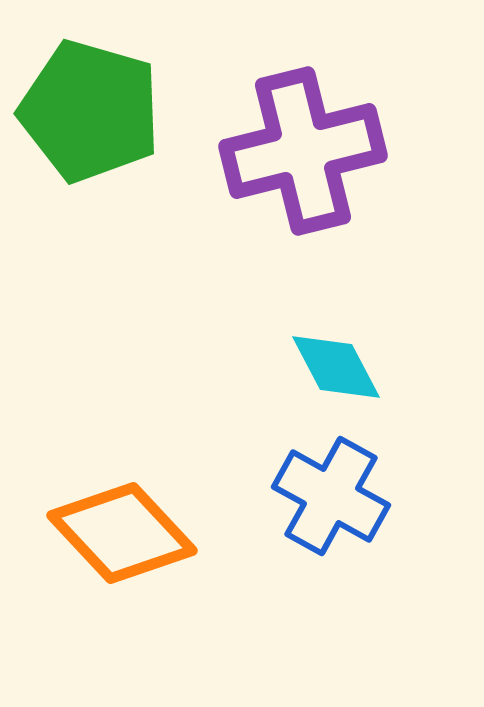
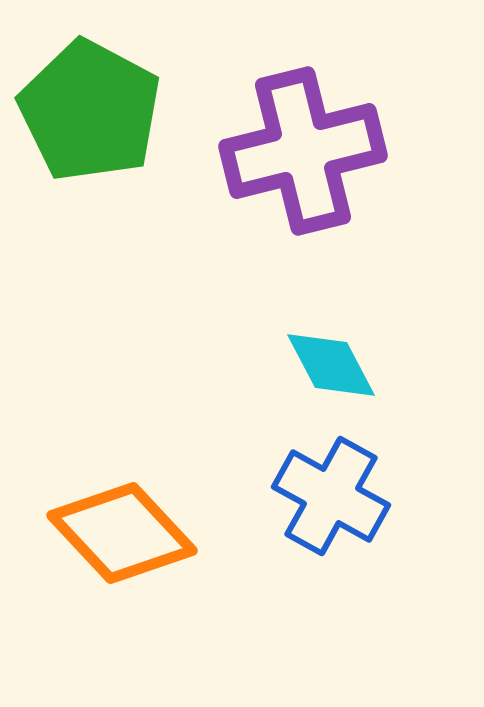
green pentagon: rotated 12 degrees clockwise
cyan diamond: moved 5 px left, 2 px up
